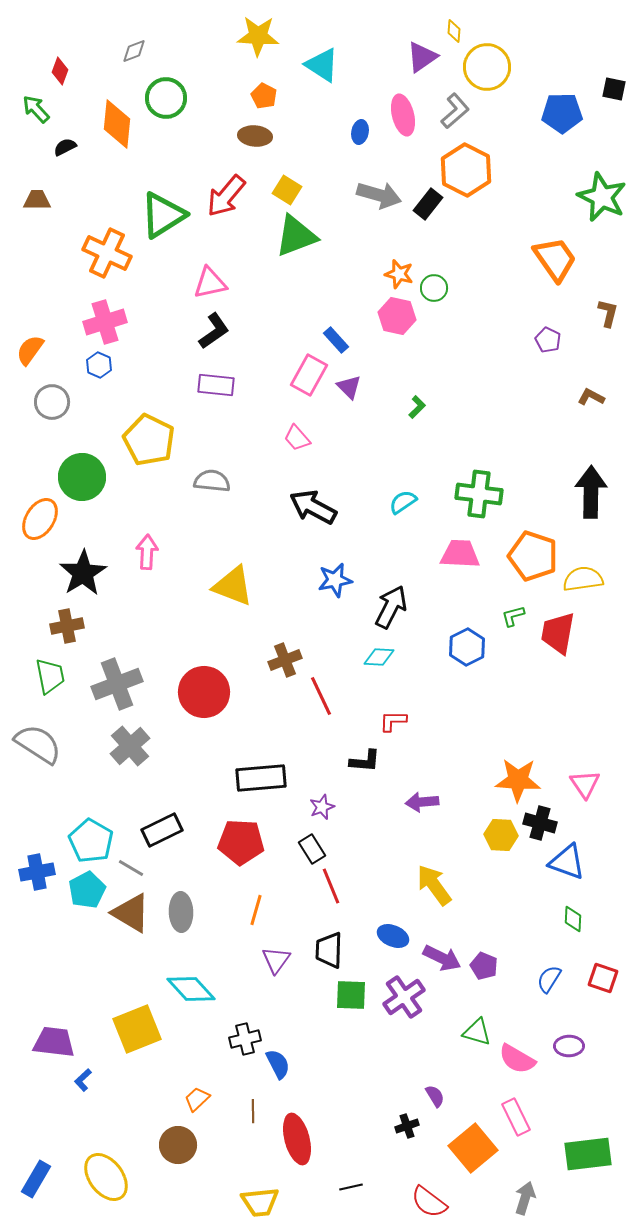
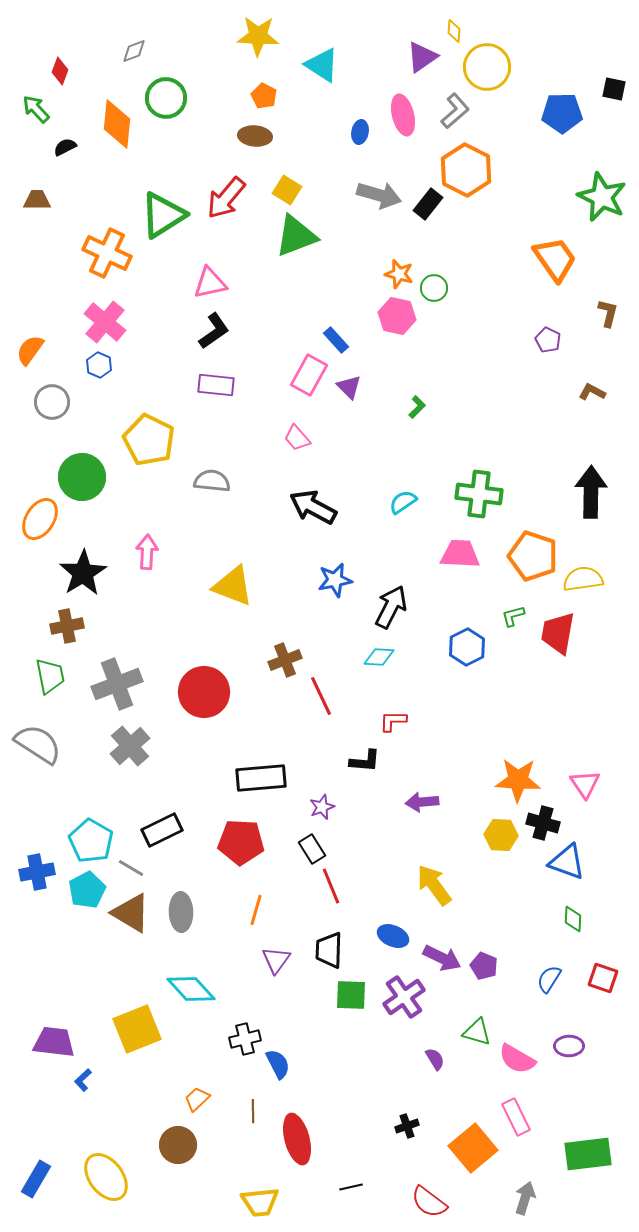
red arrow at (226, 196): moved 2 px down
pink cross at (105, 322): rotated 33 degrees counterclockwise
brown L-shape at (591, 397): moved 1 px right, 5 px up
black cross at (540, 823): moved 3 px right
purple semicircle at (435, 1096): moved 37 px up
